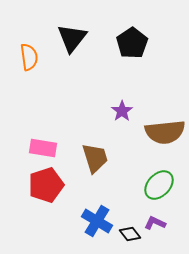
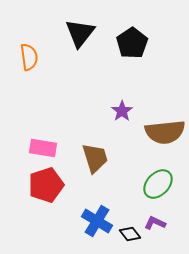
black triangle: moved 8 px right, 5 px up
green ellipse: moved 1 px left, 1 px up
